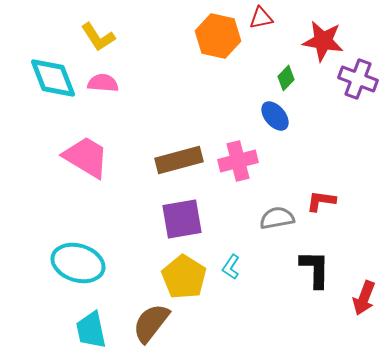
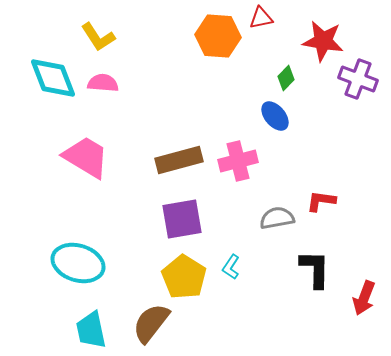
orange hexagon: rotated 9 degrees counterclockwise
